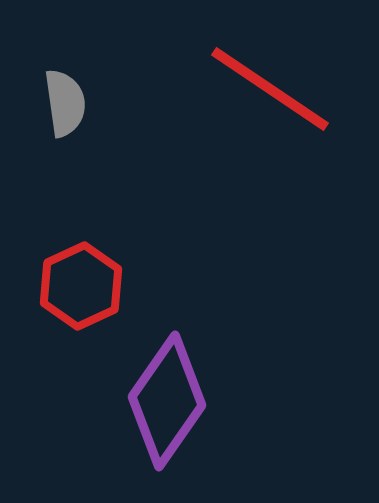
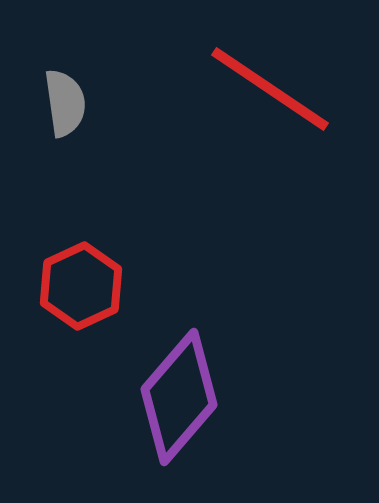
purple diamond: moved 12 px right, 4 px up; rotated 6 degrees clockwise
